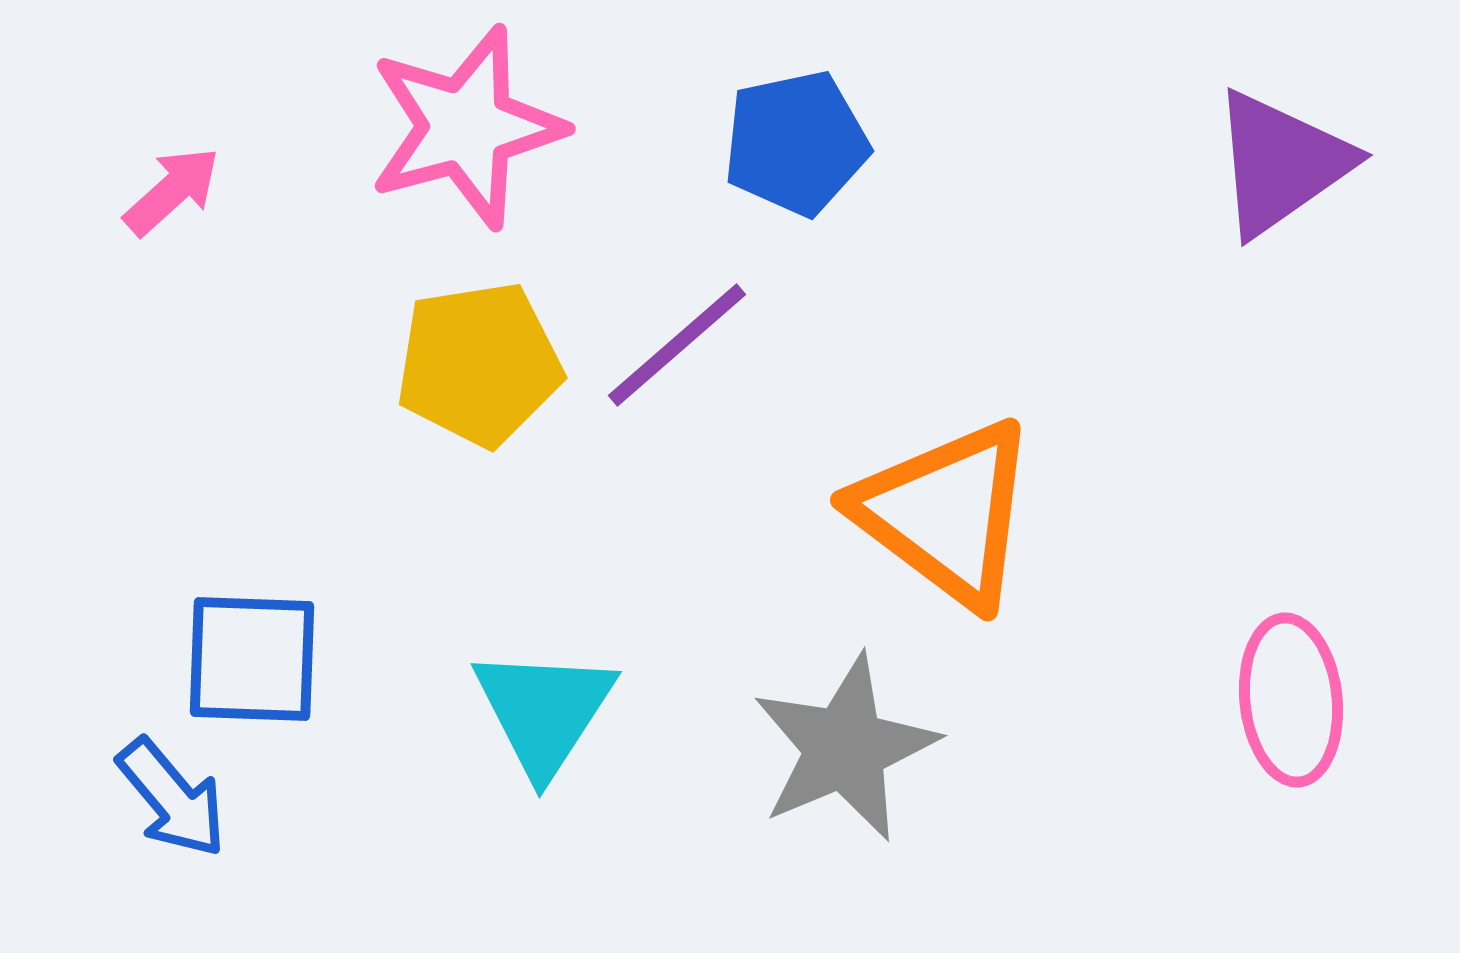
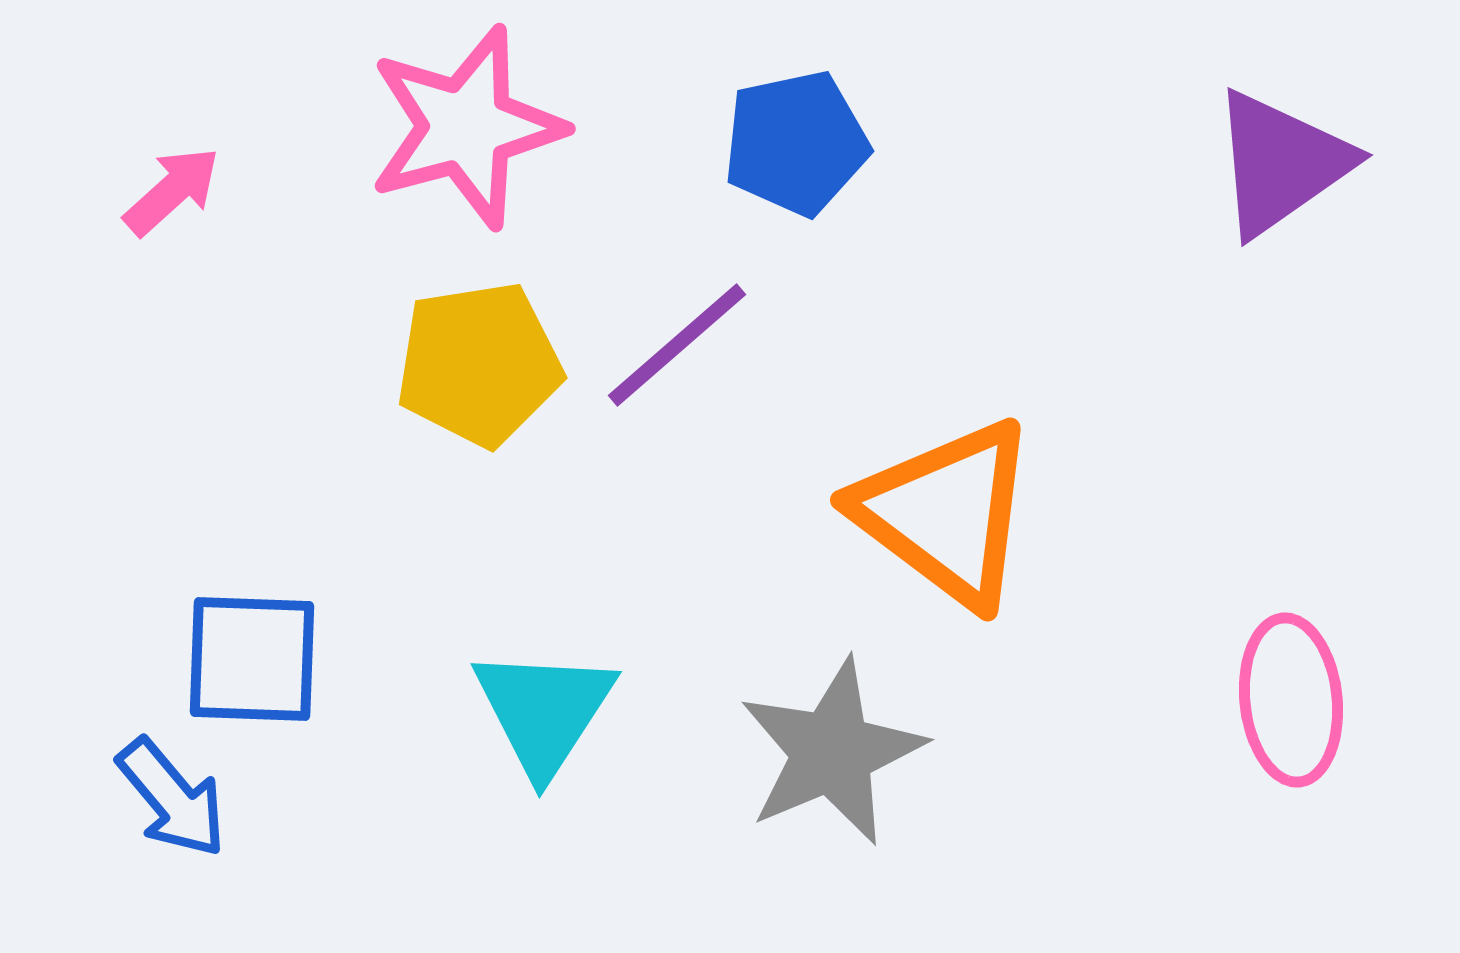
gray star: moved 13 px left, 4 px down
